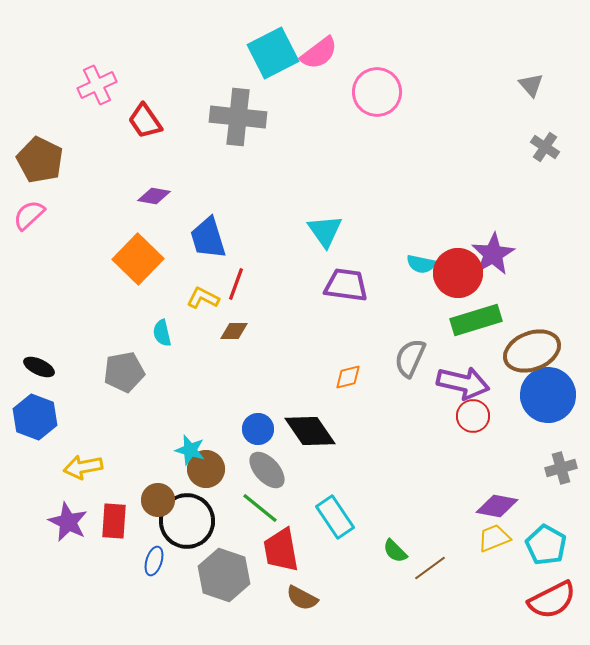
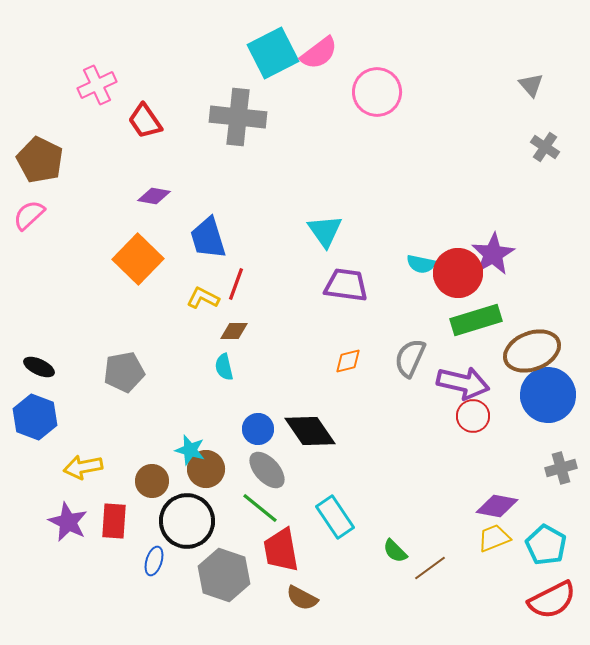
cyan semicircle at (162, 333): moved 62 px right, 34 px down
orange diamond at (348, 377): moved 16 px up
brown circle at (158, 500): moved 6 px left, 19 px up
